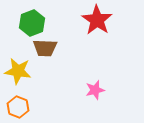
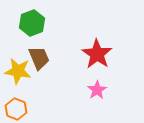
red star: moved 34 px down
brown trapezoid: moved 6 px left, 10 px down; rotated 115 degrees counterclockwise
pink star: moved 2 px right; rotated 18 degrees counterclockwise
orange hexagon: moved 2 px left, 2 px down
